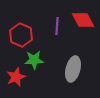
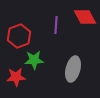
red diamond: moved 2 px right, 3 px up
purple line: moved 1 px left, 1 px up
red hexagon: moved 2 px left, 1 px down; rotated 15 degrees clockwise
red star: rotated 18 degrees clockwise
